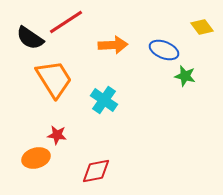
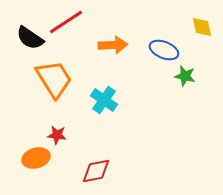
yellow diamond: rotated 25 degrees clockwise
